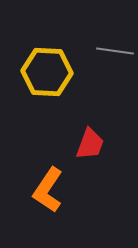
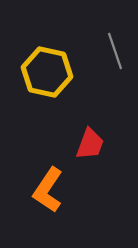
gray line: rotated 63 degrees clockwise
yellow hexagon: rotated 9 degrees clockwise
